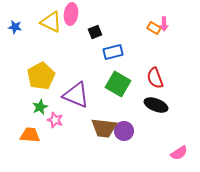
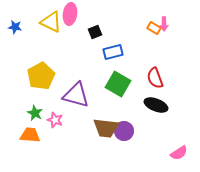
pink ellipse: moved 1 px left
purple triangle: rotated 8 degrees counterclockwise
green star: moved 5 px left, 6 px down; rotated 21 degrees counterclockwise
brown trapezoid: moved 2 px right
